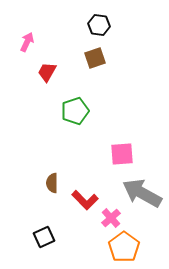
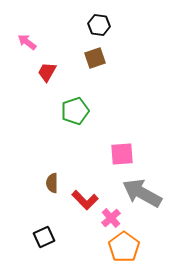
pink arrow: rotated 78 degrees counterclockwise
